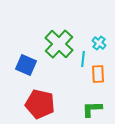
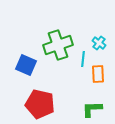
green cross: moved 1 px left, 1 px down; rotated 28 degrees clockwise
